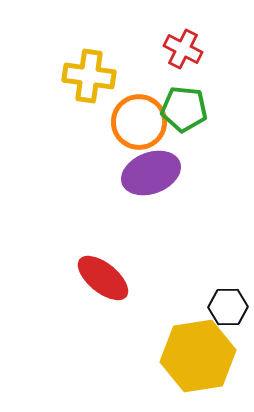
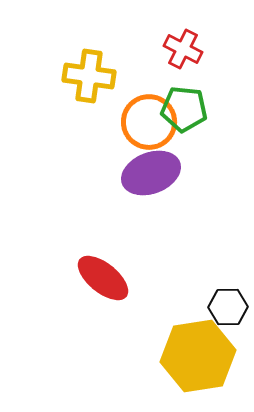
orange circle: moved 10 px right
